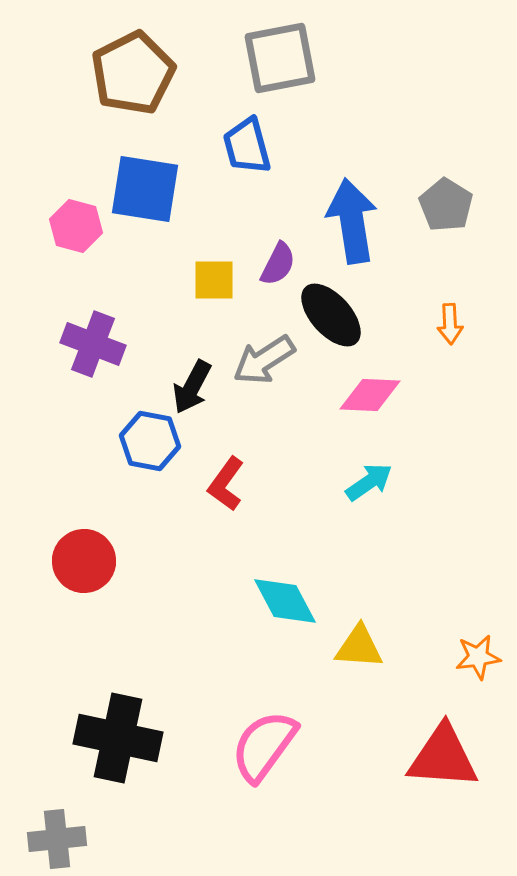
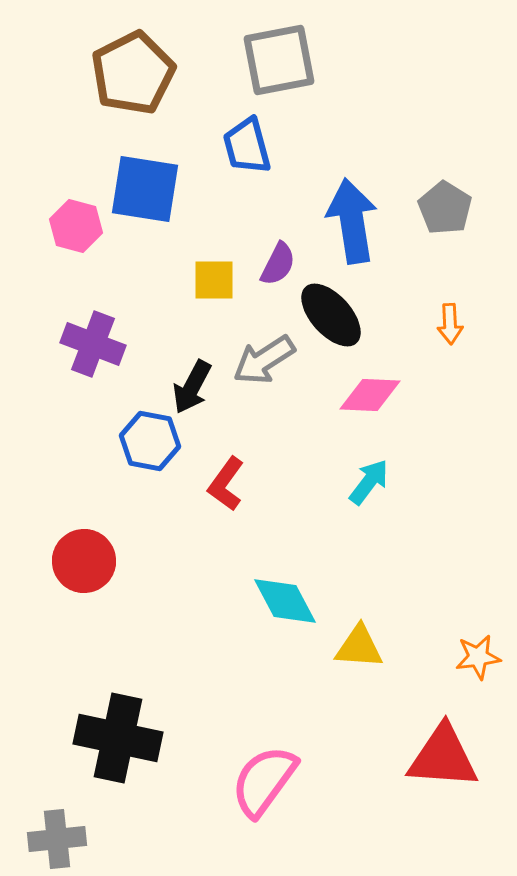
gray square: moved 1 px left, 2 px down
gray pentagon: moved 1 px left, 3 px down
cyan arrow: rotated 18 degrees counterclockwise
pink semicircle: moved 35 px down
